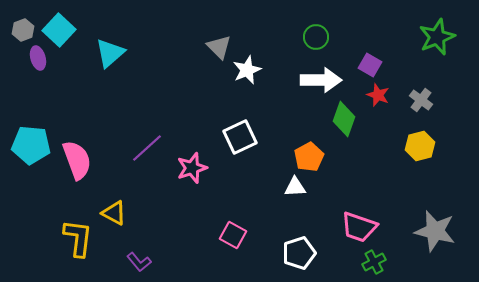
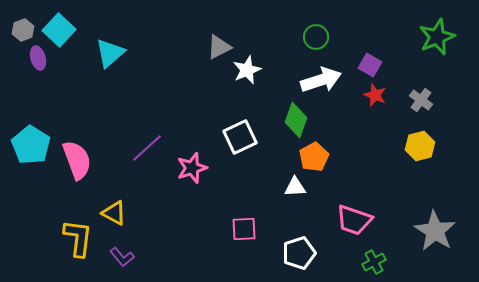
gray triangle: rotated 48 degrees clockwise
white arrow: rotated 18 degrees counterclockwise
red star: moved 3 px left
green diamond: moved 48 px left, 1 px down
cyan pentagon: rotated 27 degrees clockwise
orange pentagon: moved 5 px right
pink trapezoid: moved 5 px left, 7 px up
gray star: rotated 18 degrees clockwise
pink square: moved 11 px right, 6 px up; rotated 32 degrees counterclockwise
purple L-shape: moved 17 px left, 5 px up
